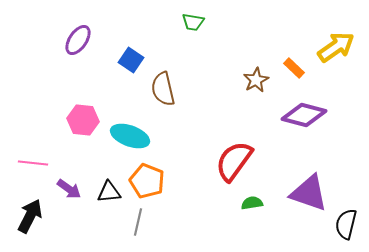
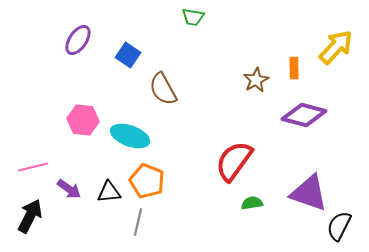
green trapezoid: moved 5 px up
yellow arrow: rotated 12 degrees counterclockwise
blue square: moved 3 px left, 5 px up
orange rectangle: rotated 45 degrees clockwise
brown semicircle: rotated 16 degrees counterclockwise
pink line: moved 4 px down; rotated 20 degrees counterclockwise
black semicircle: moved 7 px left, 2 px down; rotated 12 degrees clockwise
